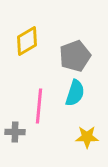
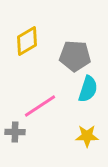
gray pentagon: rotated 24 degrees clockwise
cyan semicircle: moved 13 px right, 4 px up
pink line: moved 1 px right; rotated 52 degrees clockwise
yellow star: moved 1 px up
